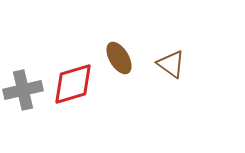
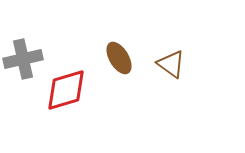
red diamond: moved 7 px left, 6 px down
gray cross: moved 31 px up
